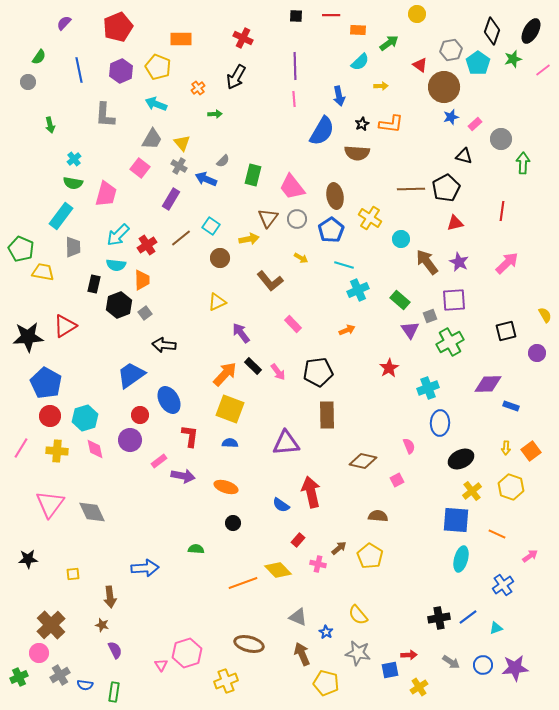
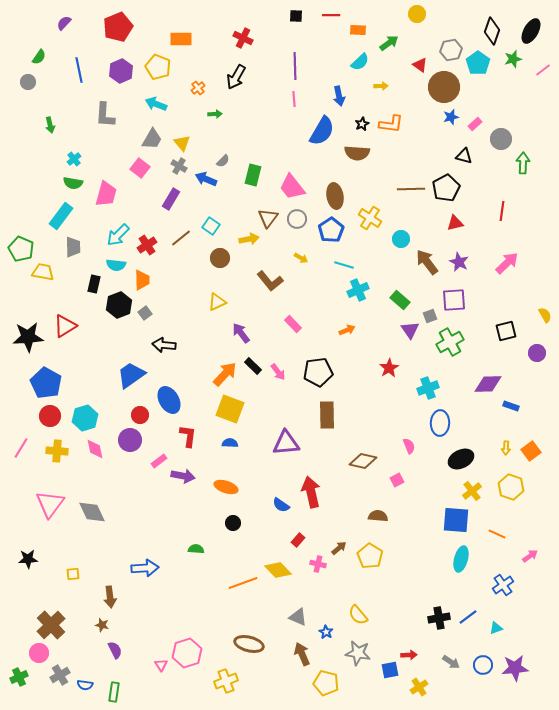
red L-shape at (190, 436): moved 2 px left
